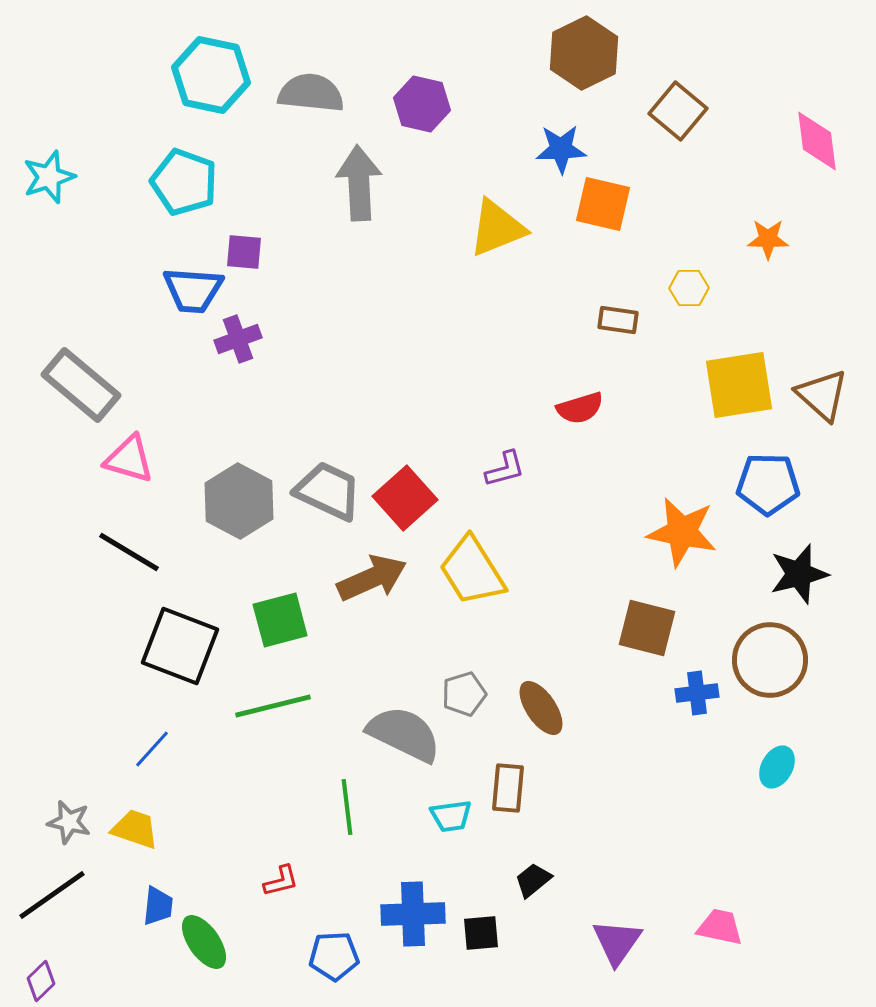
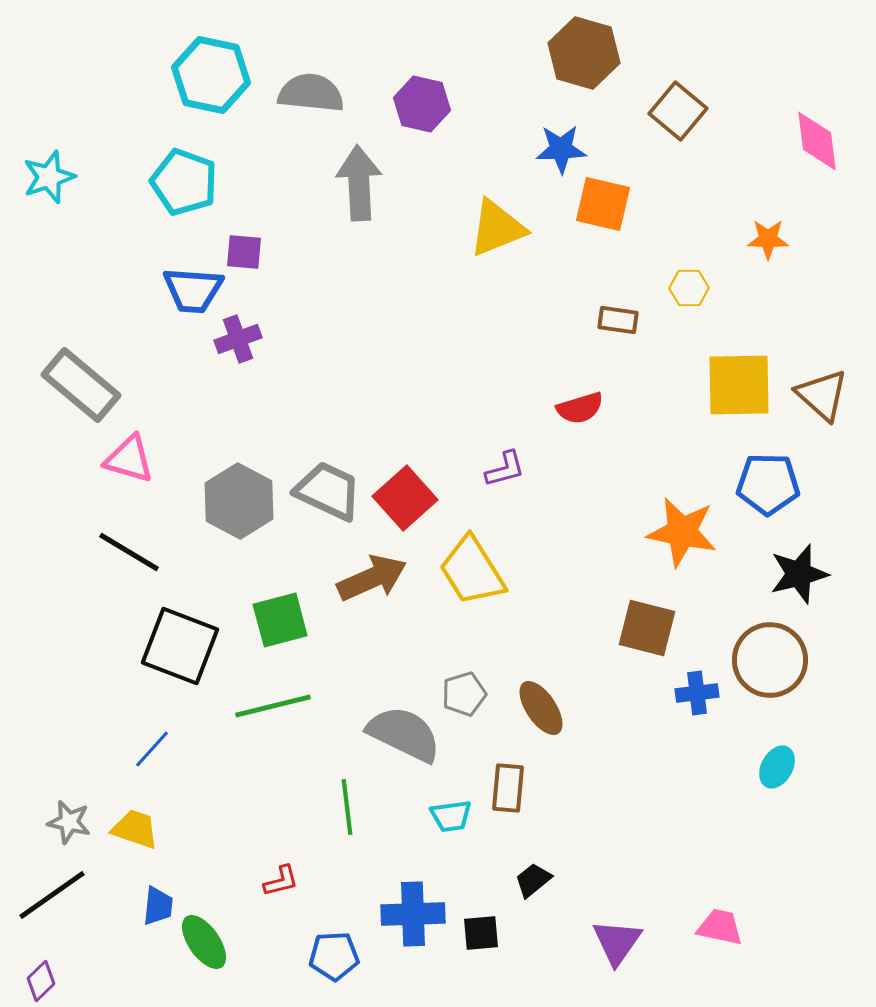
brown hexagon at (584, 53): rotated 18 degrees counterclockwise
yellow square at (739, 385): rotated 8 degrees clockwise
